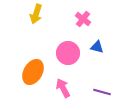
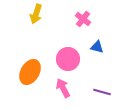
pink circle: moved 6 px down
orange ellipse: moved 3 px left
